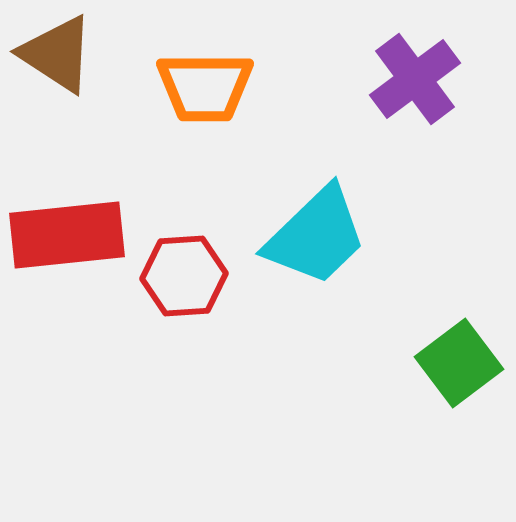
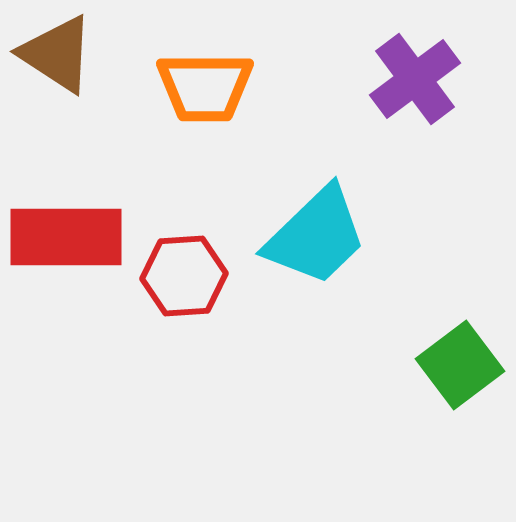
red rectangle: moved 1 px left, 2 px down; rotated 6 degrees clockwise
green square: moved 1 px right, 2 px down
